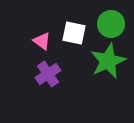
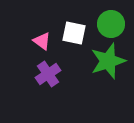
green star: rotated 6 degrees clockwise
